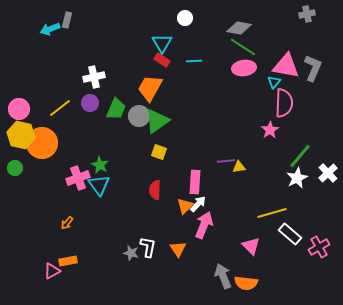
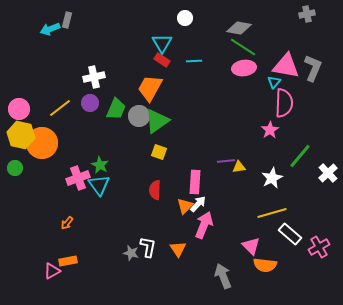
white star at (297, 178): moved 25 px left
orange semicircle at (246, 283): moved 19 px right, 18 px up
